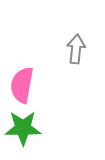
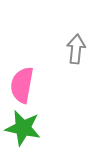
green star: rotated 12 degrees clockwise
